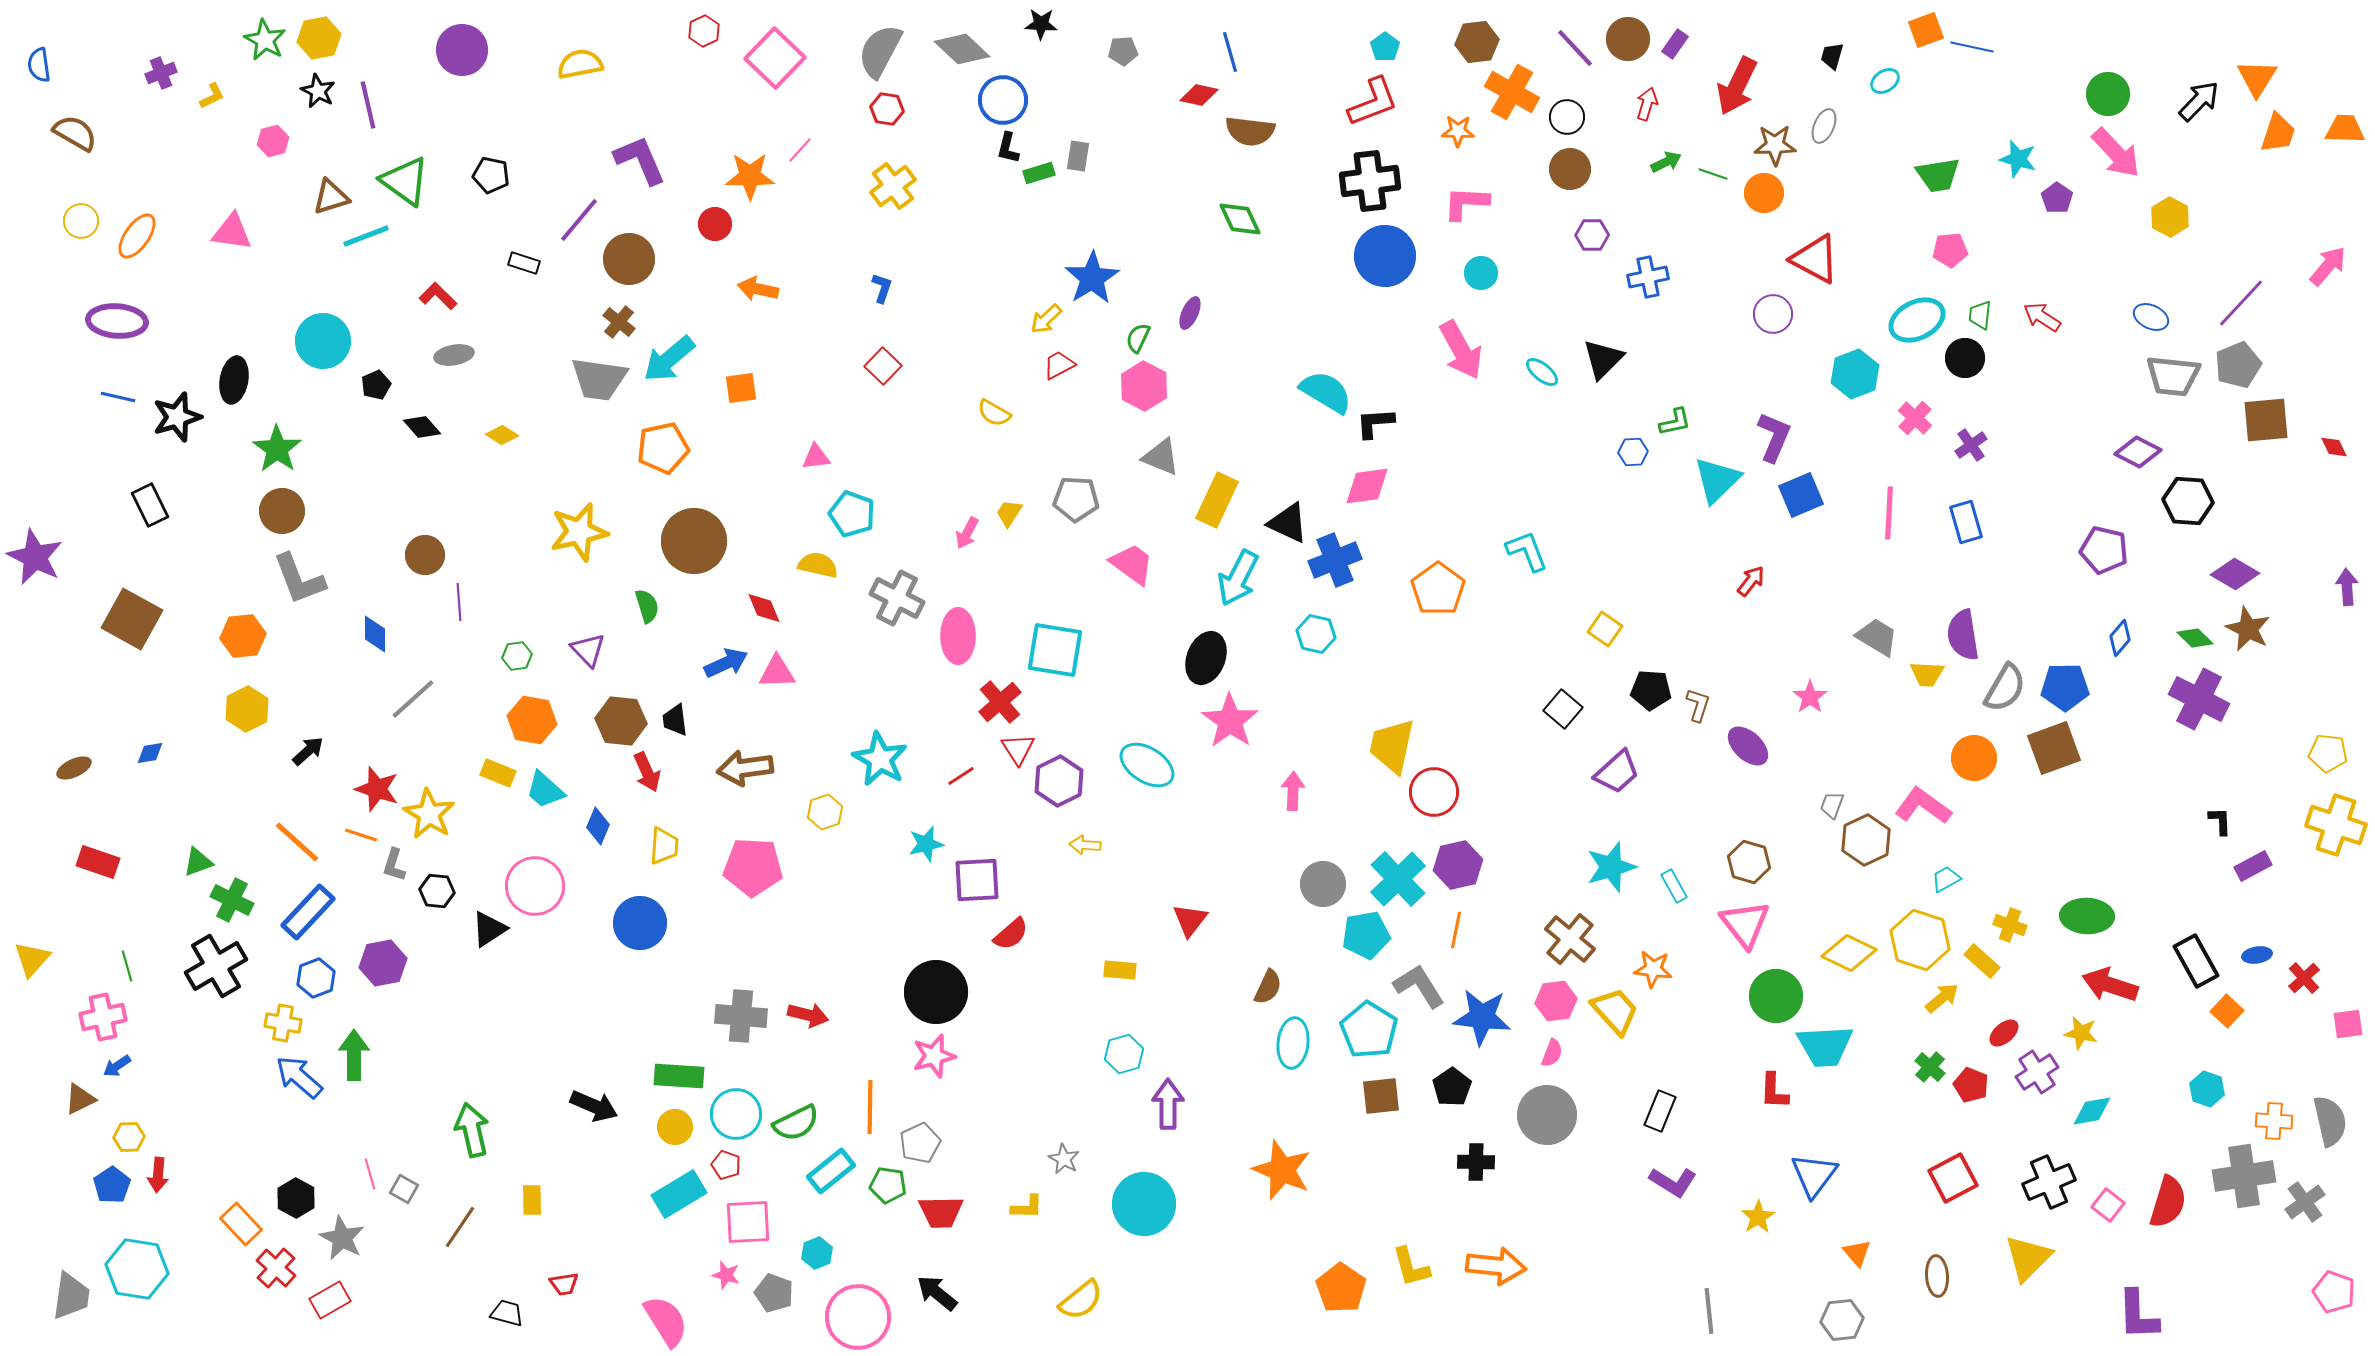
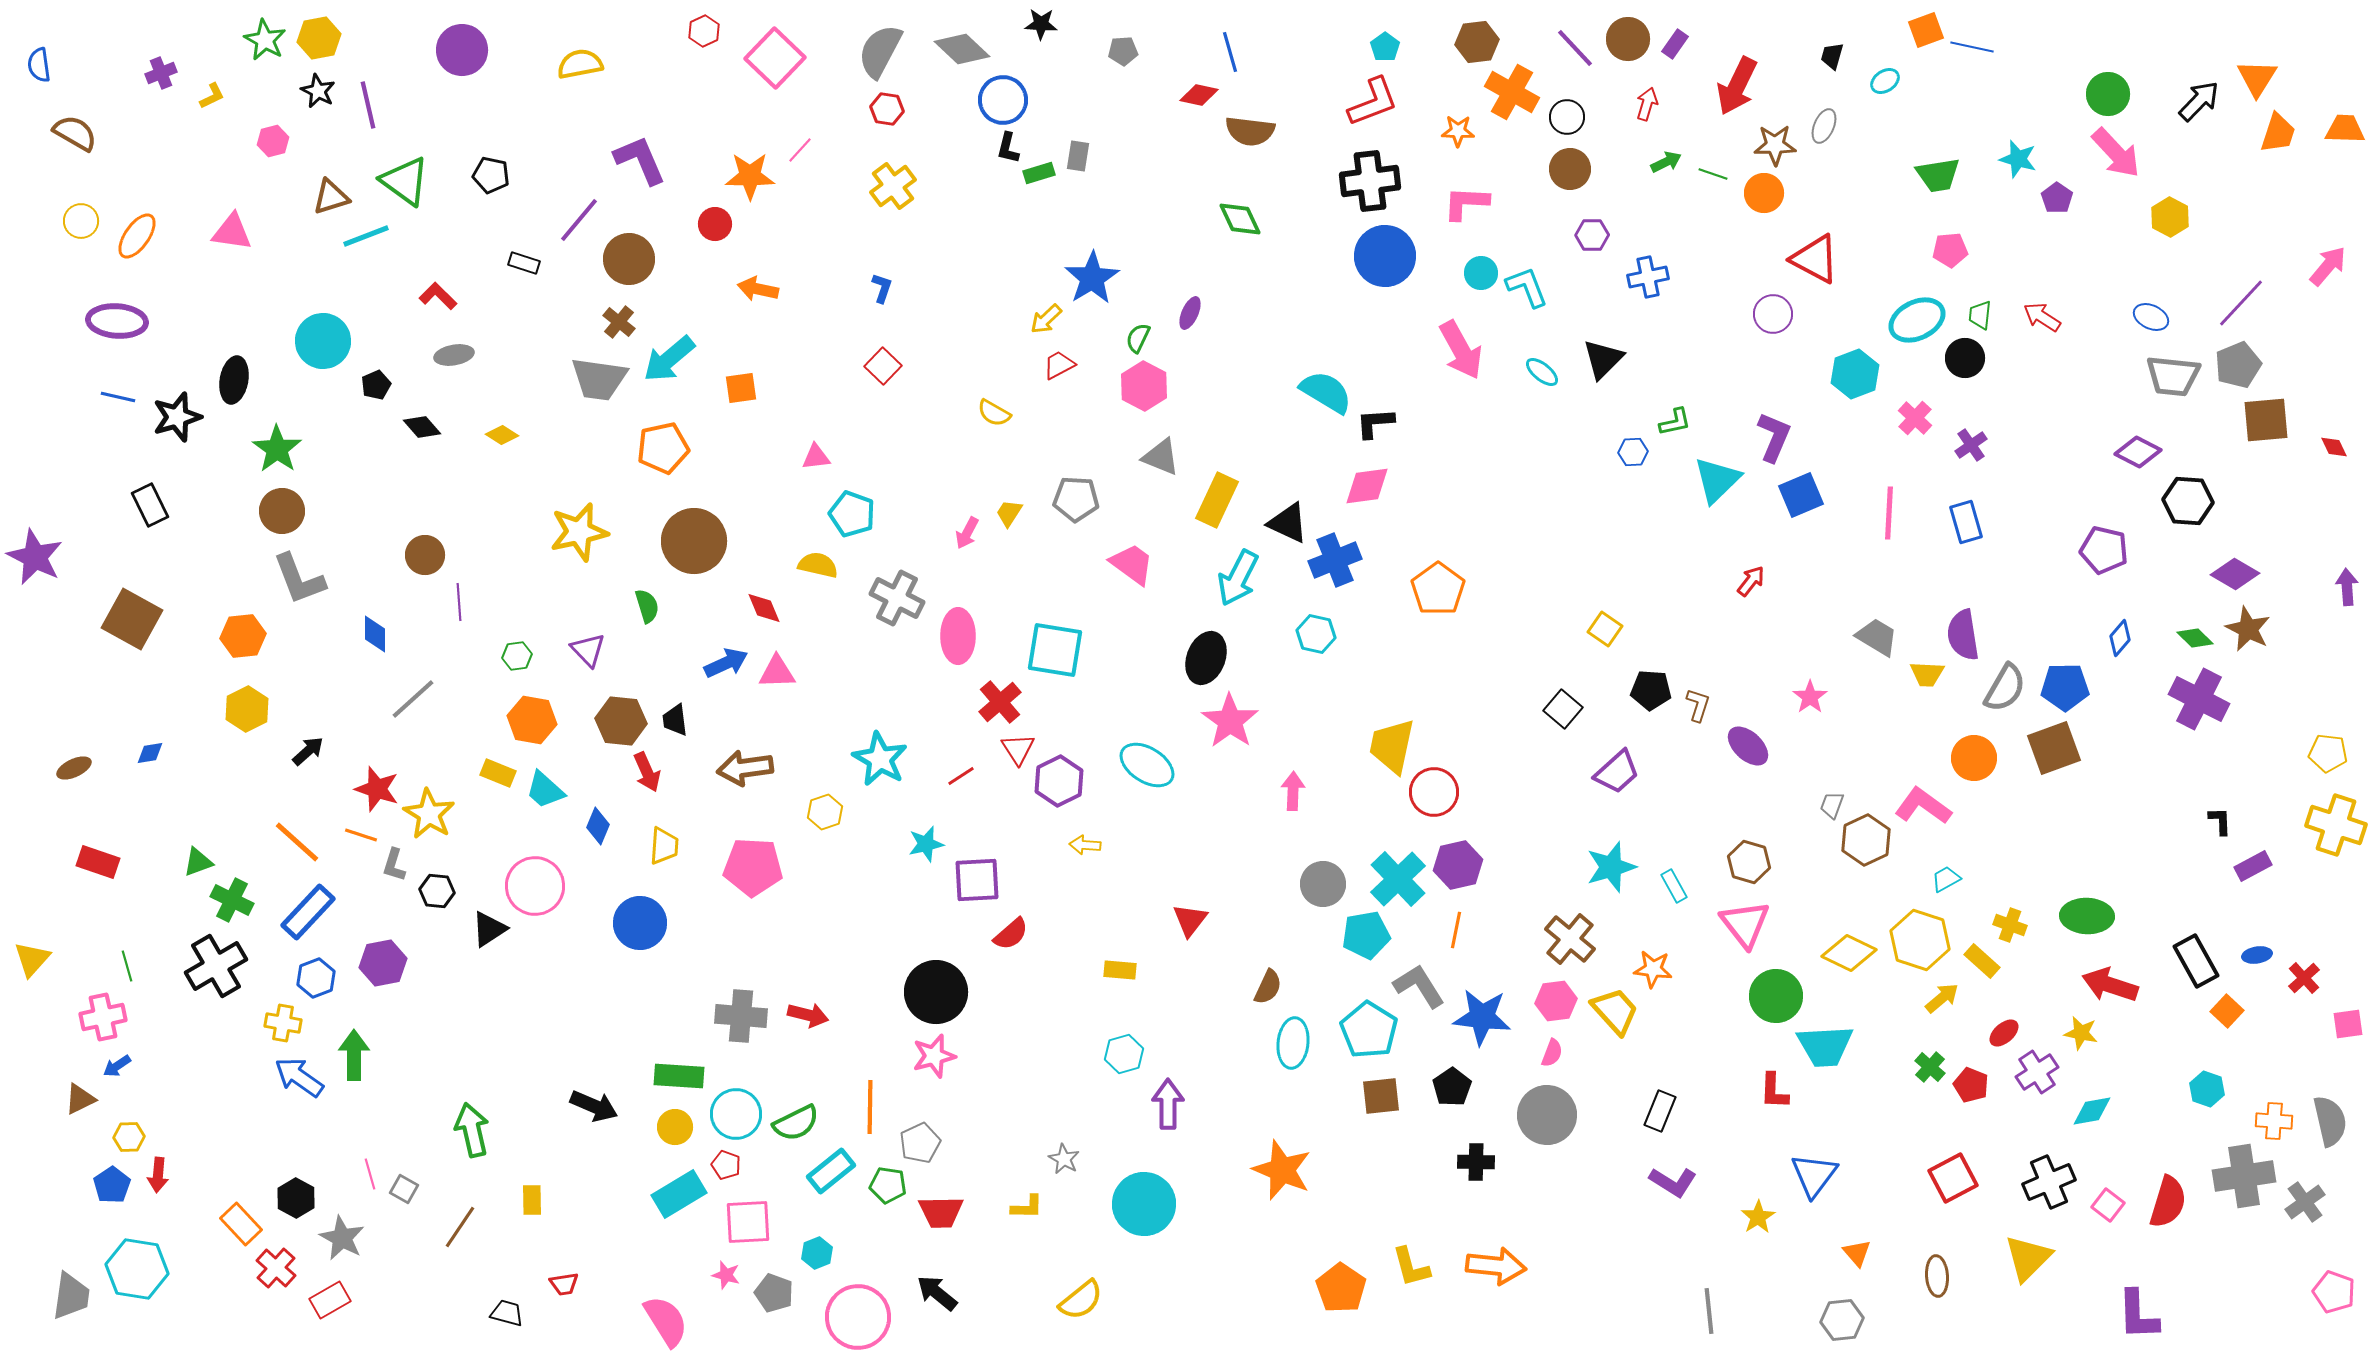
cyan L-shape at (1527, 551): moved 264 px up
blue arrow at (299, 1077): rotated 6 degrees counterclockwise
